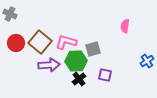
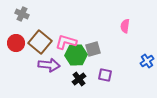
gray cross: moved 12 px right
green hexagon: moved 6 px up
purple arrow: rotated 10 degrees clockwise
